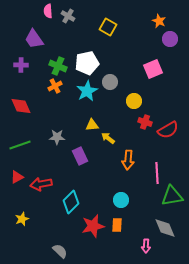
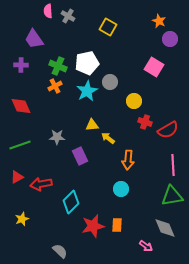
pink square: moved 1 px right, 2 px up; rotated 36 degrees counterclockwise
pink line: moved 16 px right, 8 px up
cyan circle: moved 11 px up
pink arrow: rotated 56 degrees counterclockwise
